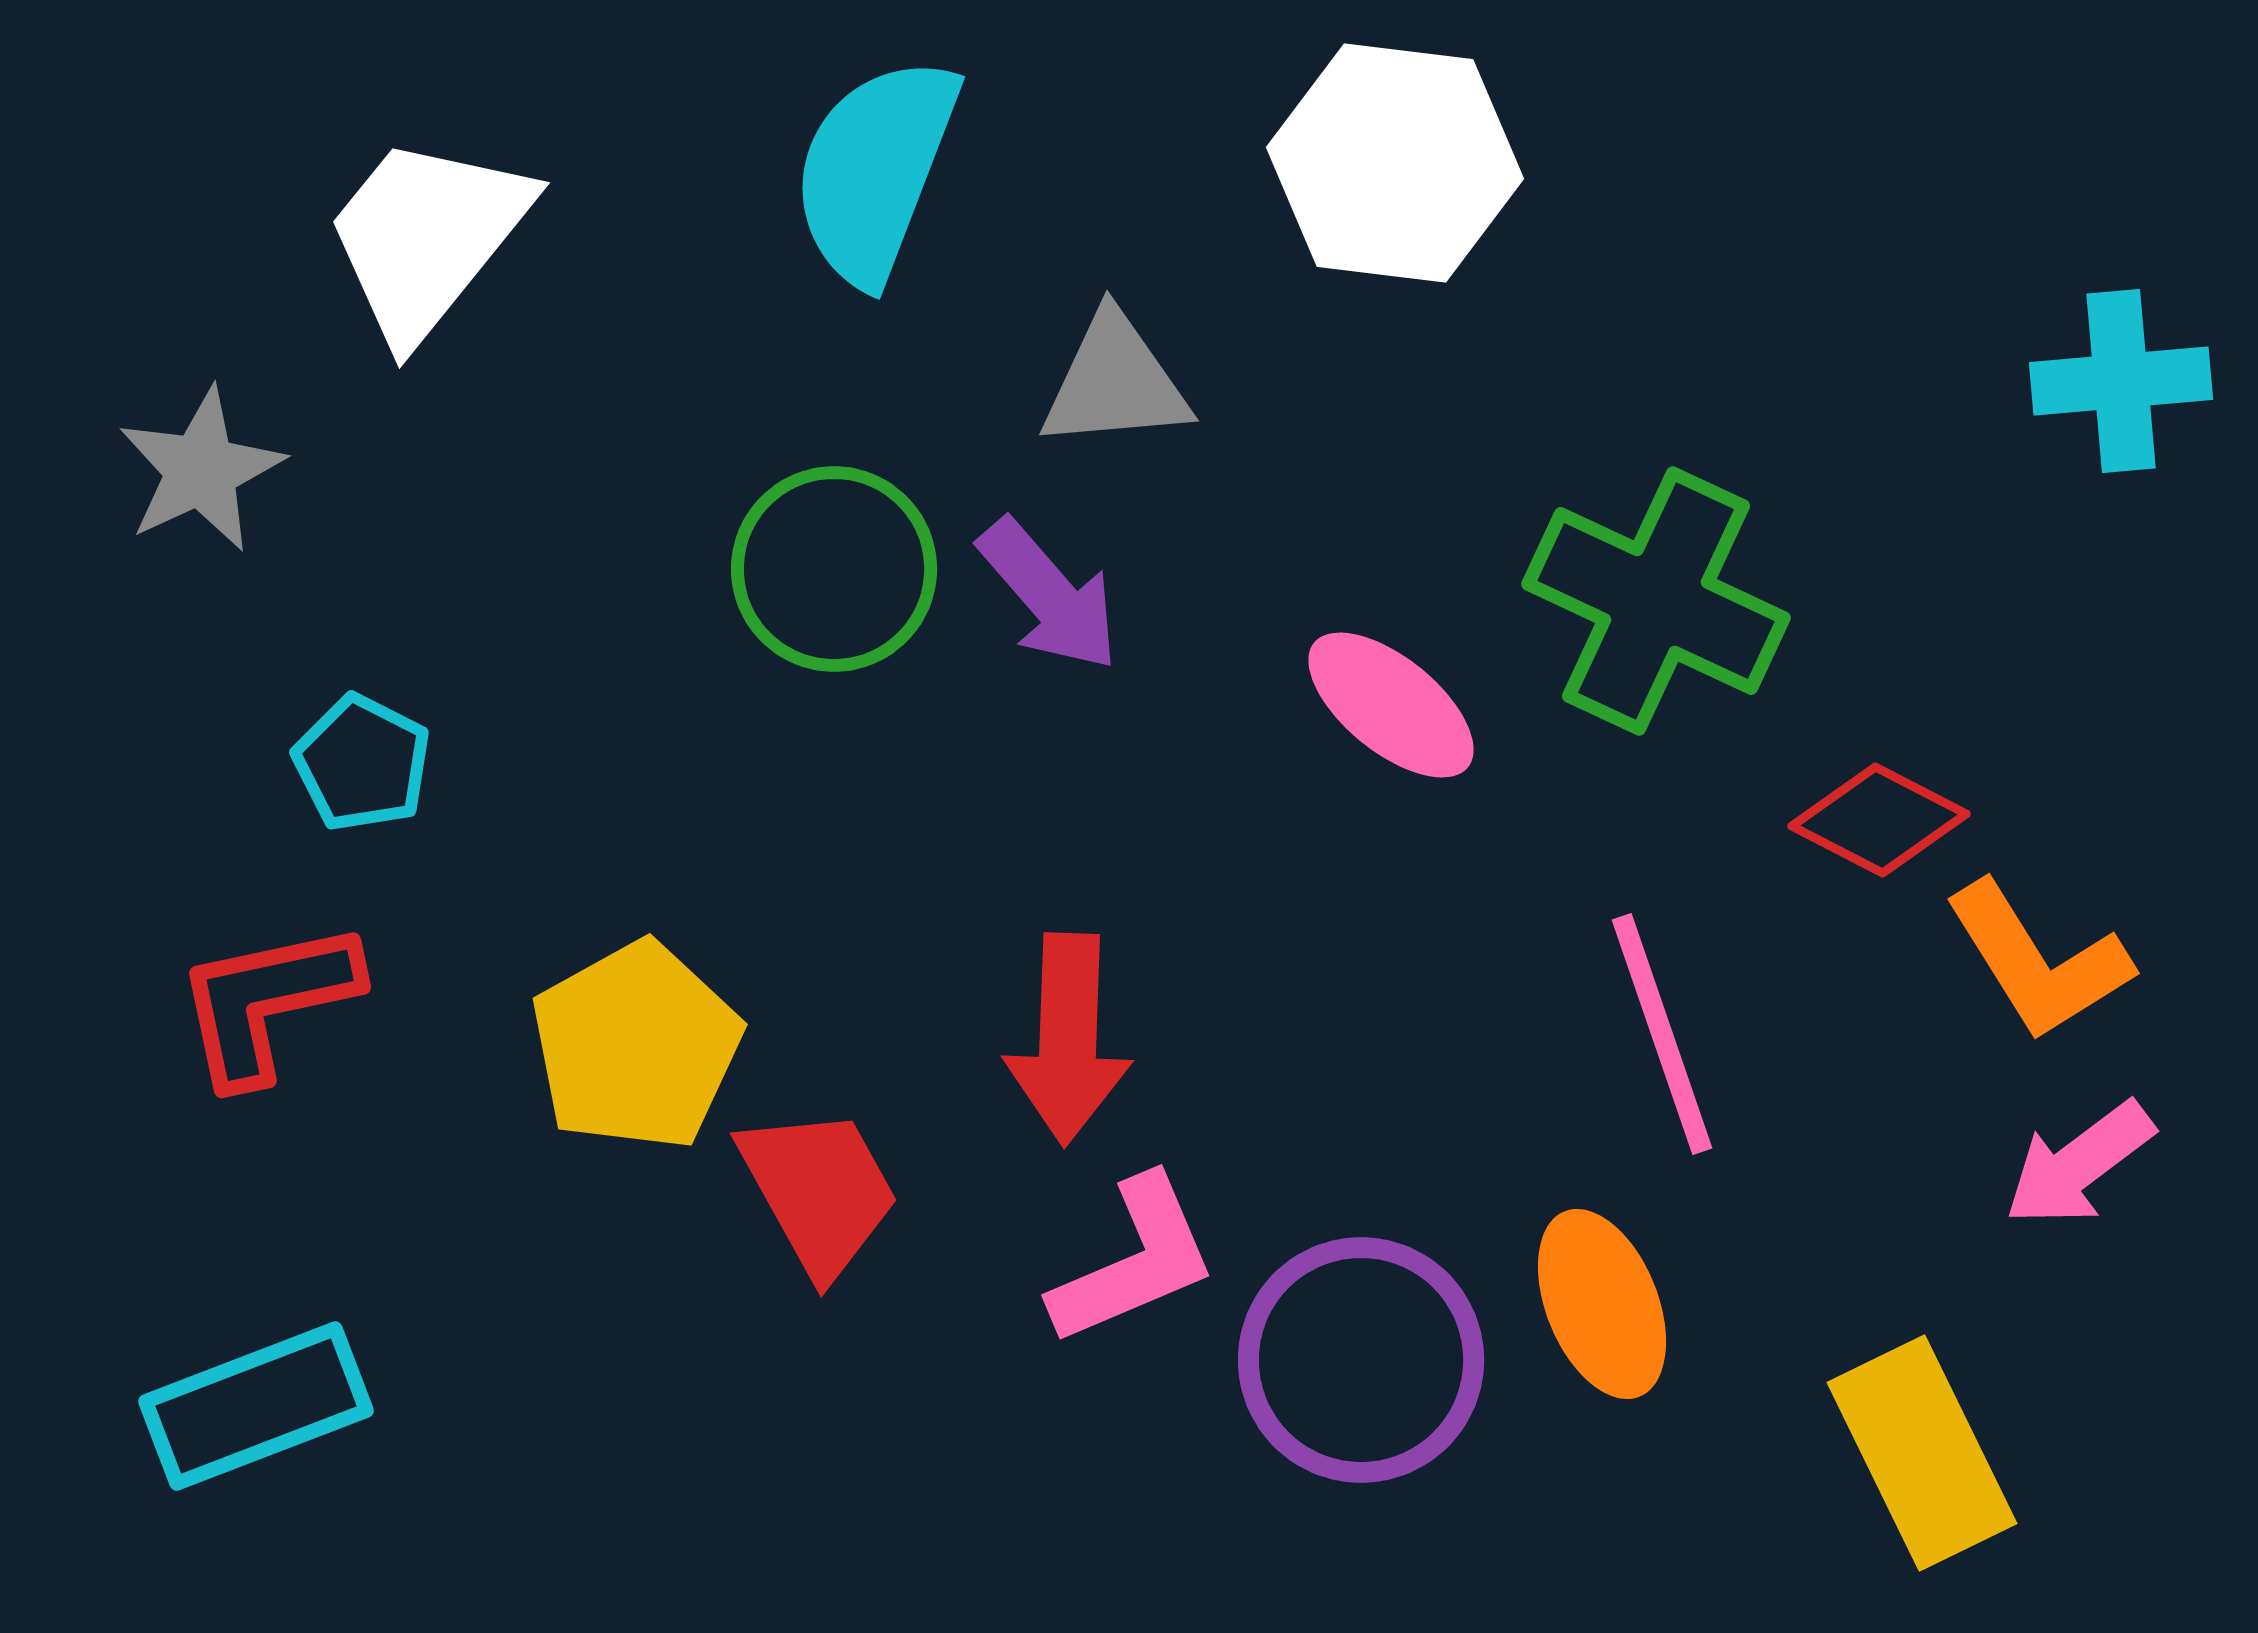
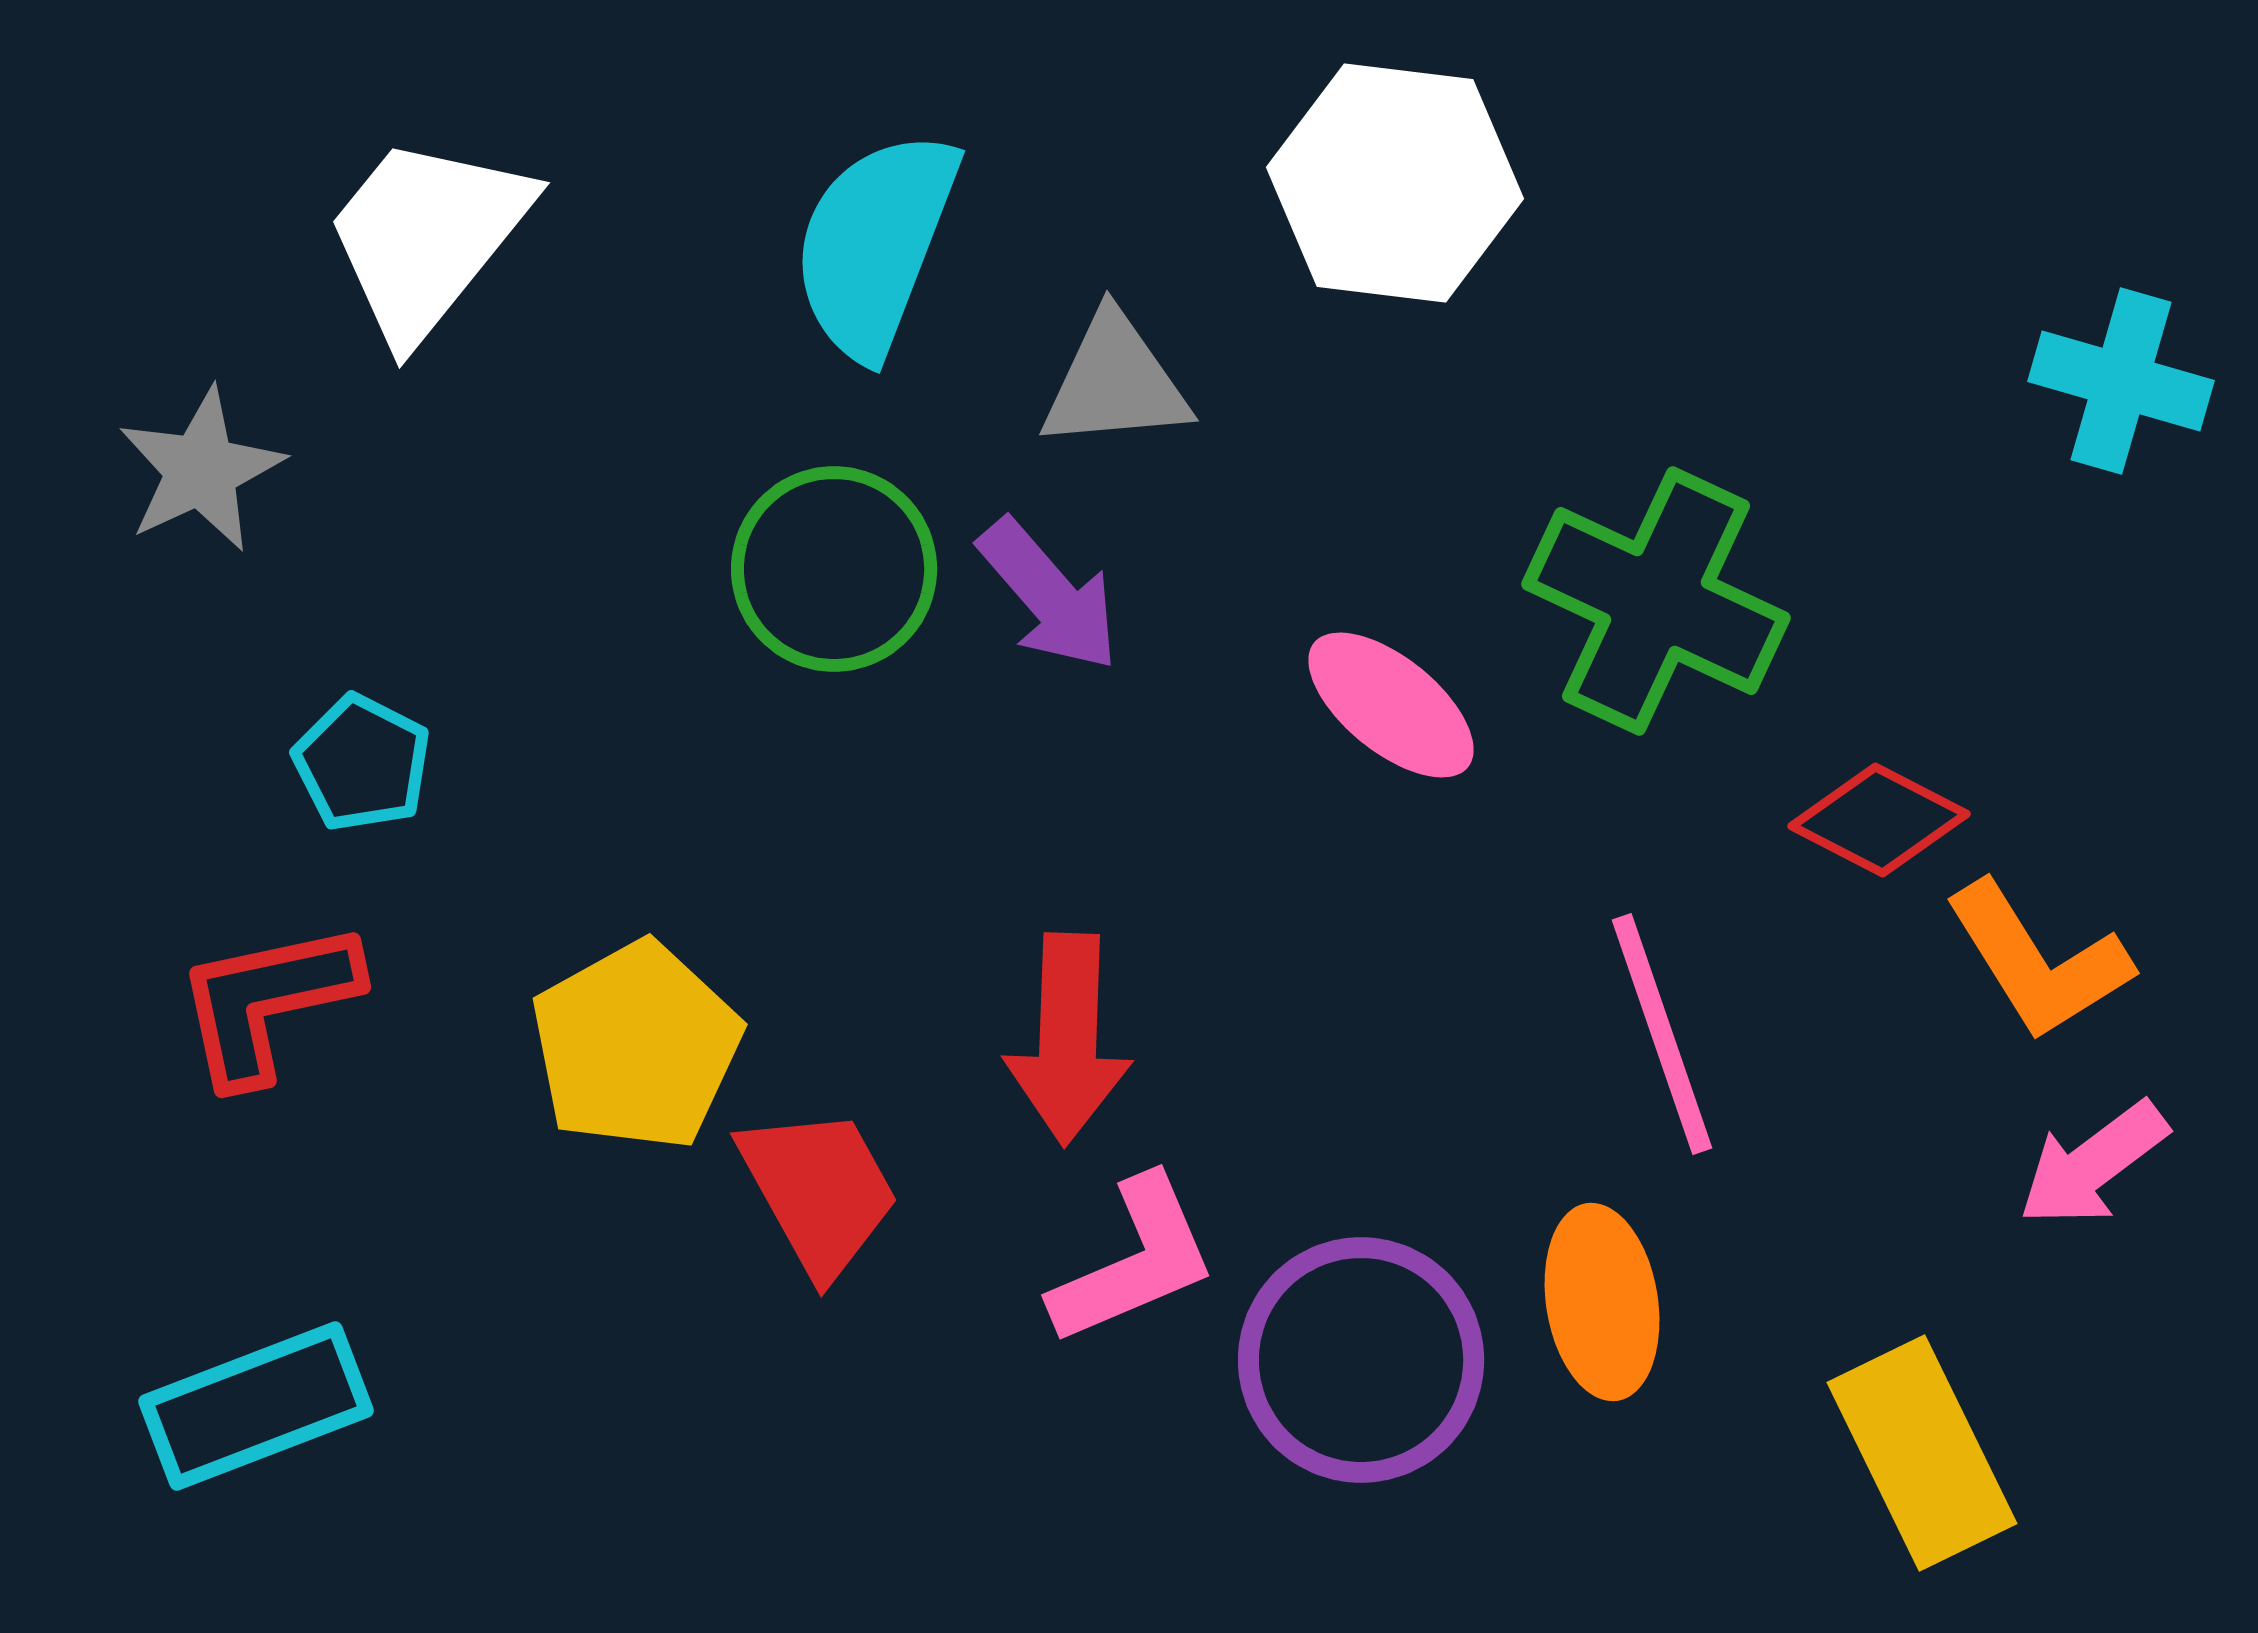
white hexagon: moved 20 px down
cyan semicircle: moved 74 px down
cyan cross: rotated 21 degrees clockwise
pink arrow: moved 14 px right
orange ellipse: moved 2 px up; rotated 13 degrees clockwise
